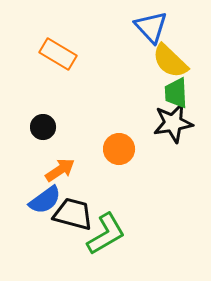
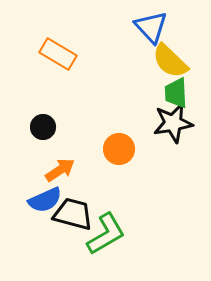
blue semicircle: rotated 12 degrees clockwise
